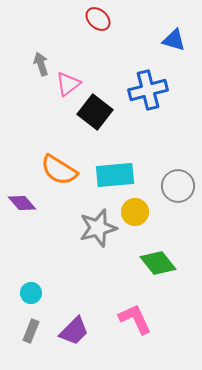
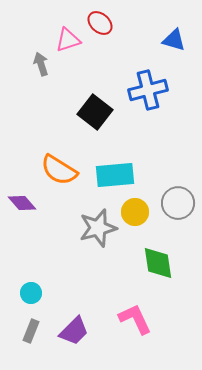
red ellipse: moved 2 px right, 4 px down
pink triangle: moved 44 px up; rotated 20 degrees clockwise
gray circle: moved 17 px down
green diamond: rotated 30 degrees clockwise
